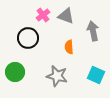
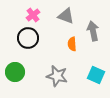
pink cross: moved 10 px left
orange semicircle: moved 3 px right, 3 px up
